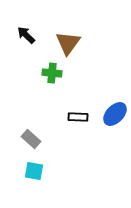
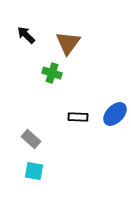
green cross: rotated 12 degrees clockwise
